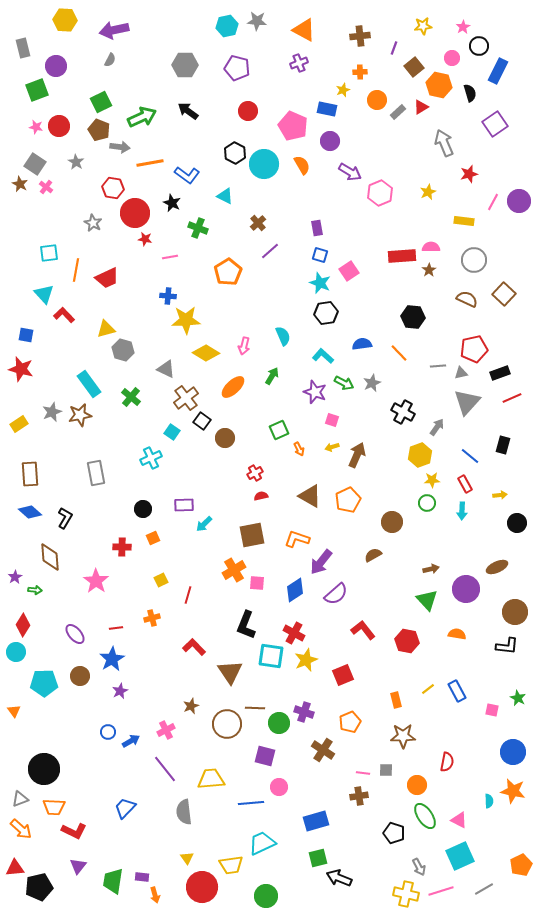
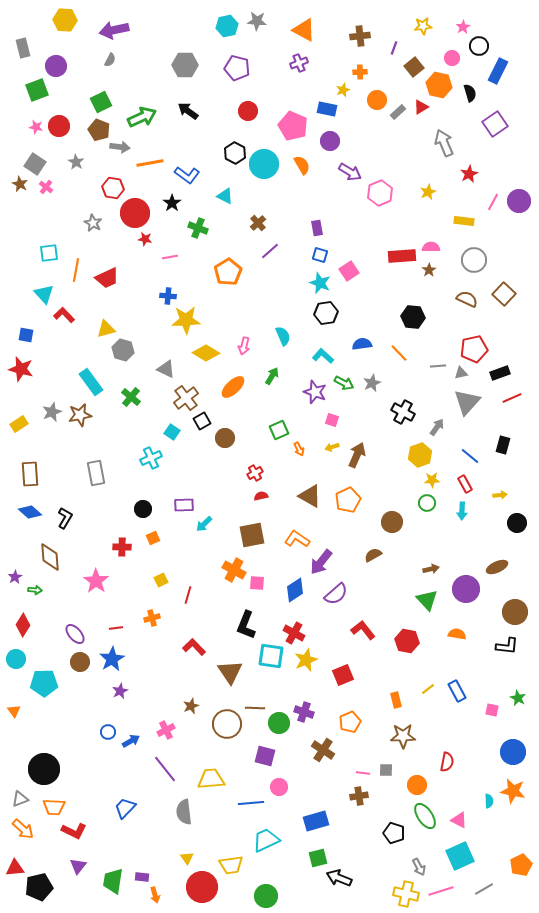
red star at (469, 174): rotated 12 degrees counterclockwise
black star at (172, 203): rotated 12 degrees clockwise
cyan rectangle at (89, 384): moved 2 px right, 2 px up
black square at (202, 421): rotated 24 degrees clockwise
orange L-shape at (297, 539): rotated 15 degrees clockwise
orange cross at (234, 570): rotated 30 degrees counterclockwise
cyan circle at (16, 652): moved 7 px down
brown circle at (80, 676): moved 14 px up
orange arrow at (21, 829): moved 2 px right
cyan trapezoid at (262, 843): moved 4 px right, 3 px up
